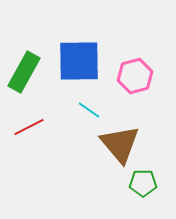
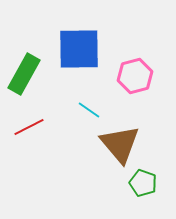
blue square: moved 12 px up
green rectangle: moved 2 px down
green pentagon: rotated 20 degrees clockwise
